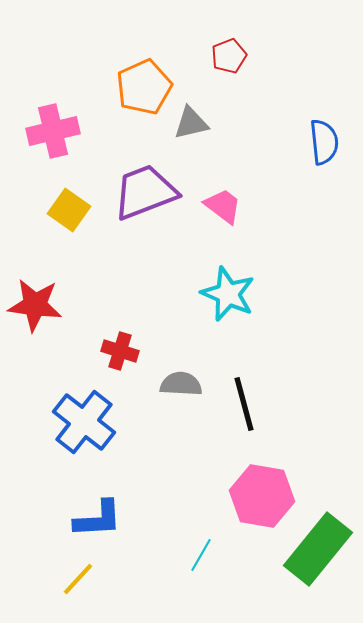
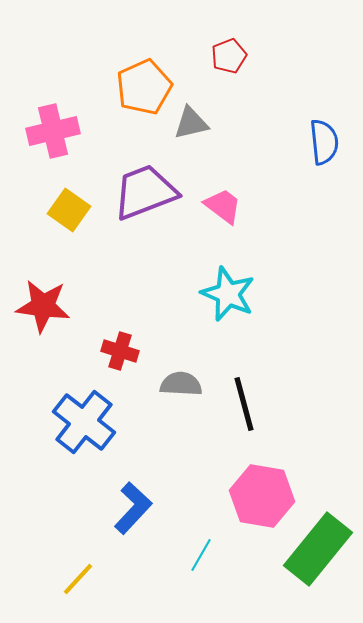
red star: moved 8 px right, 1 px down
blue L-shape: moved 35 px right, 11 px up; rotated 44 degrees counterclockwise
